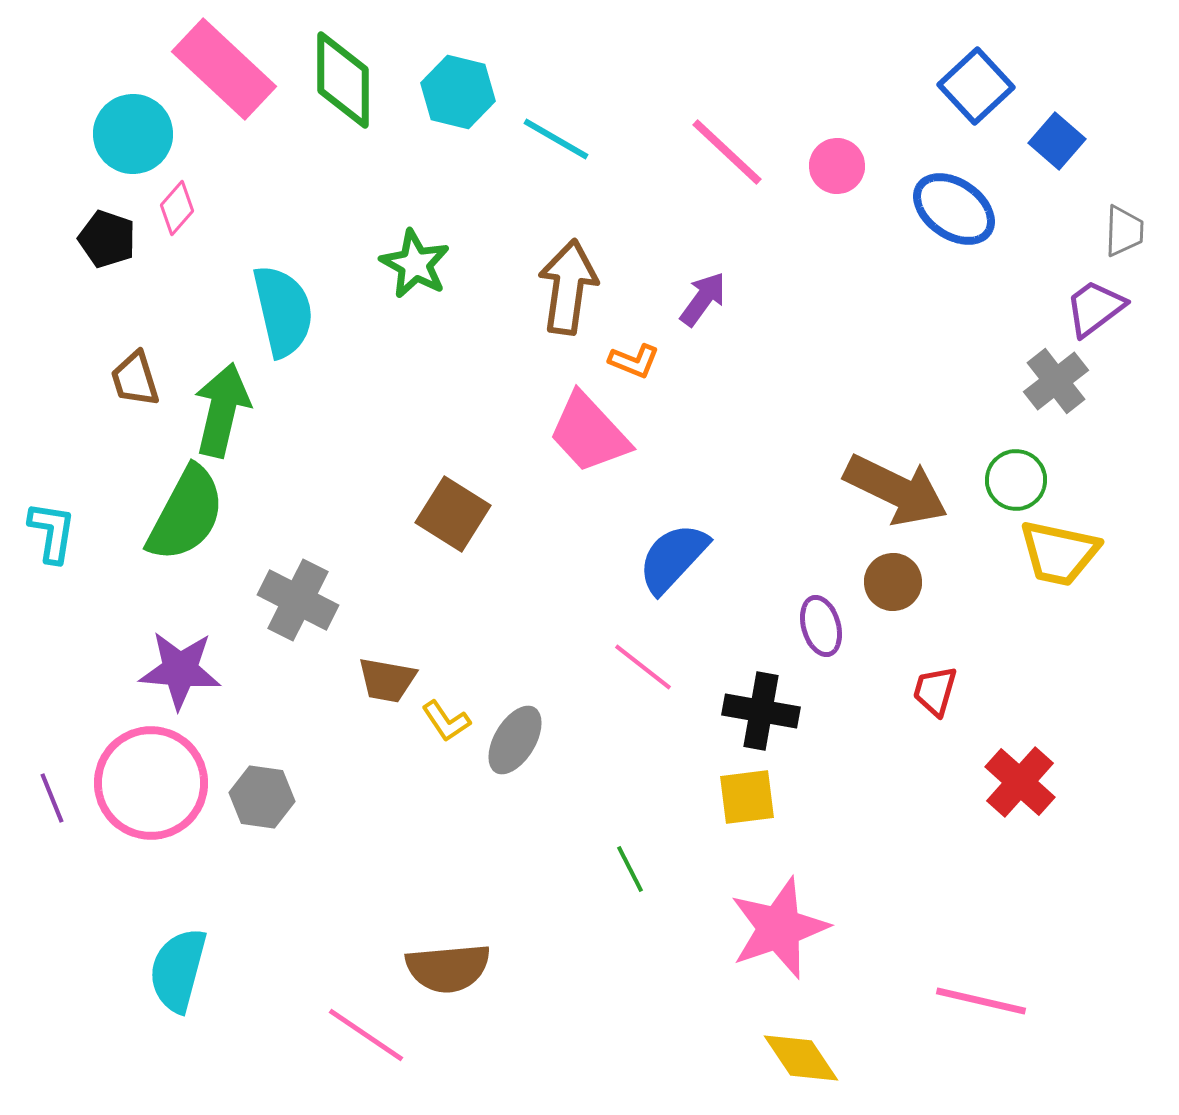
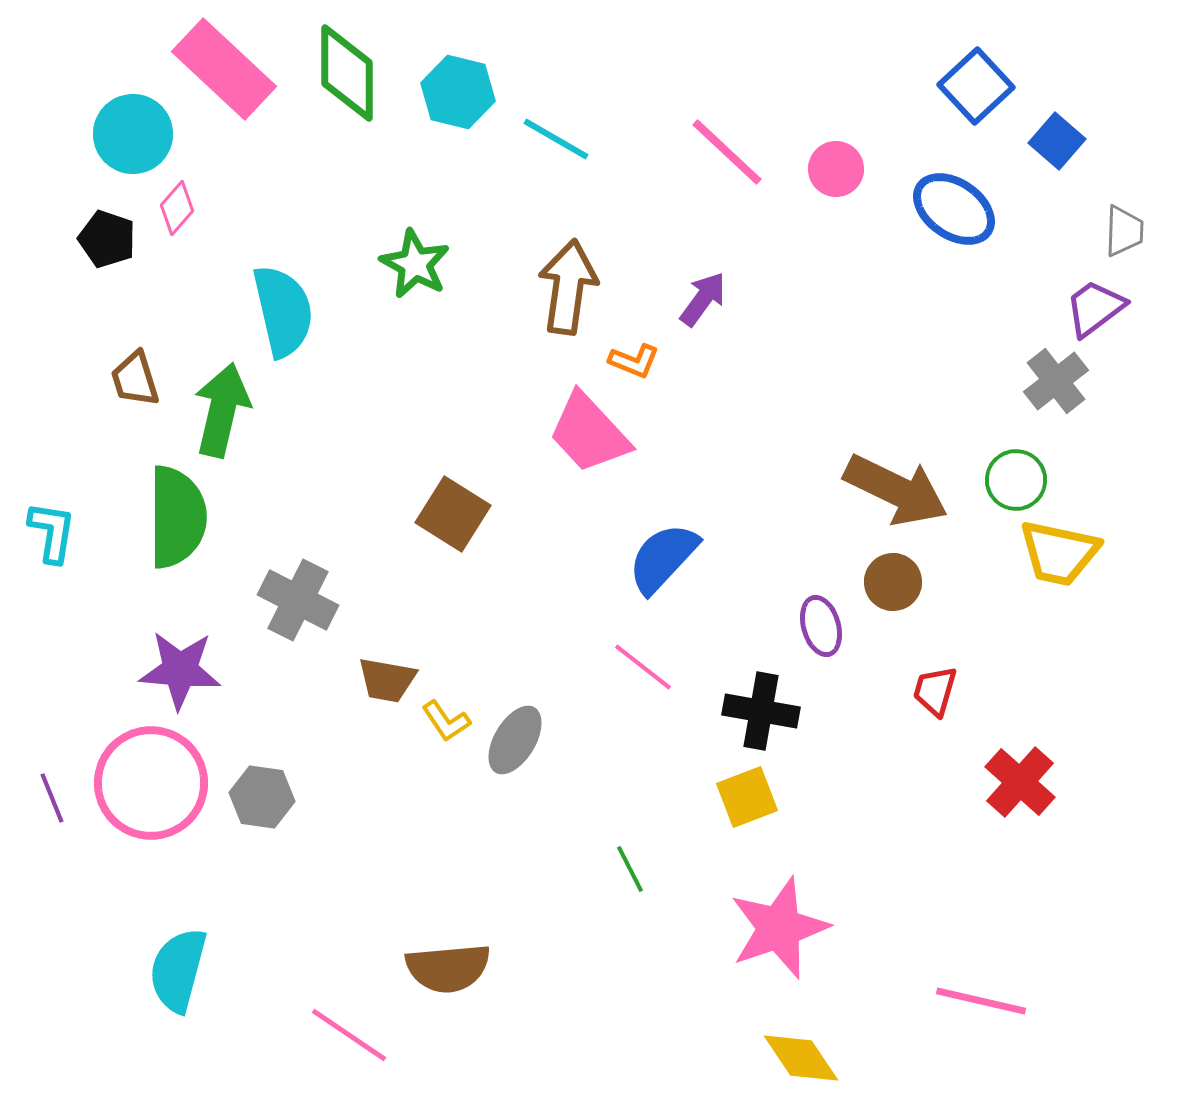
green diamond at (343, 80): moved 4 px right, 7 px up
pink circle at (837, 166): moved 1 px left, 3 px down
green semicircle at (186, 514): moved 9 px left, 3 px down; rotated 28 degrees counterclockwise
blue semicircle at (673, 558): moved 10 px left
yellow square at (747, 797): rotated 14 degrees counterclockwise
pink line at (366, 1035): moved 17 px left
